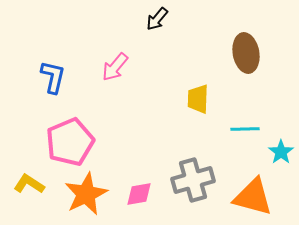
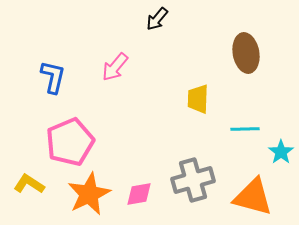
orange star: moved 3 px right
